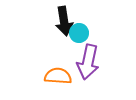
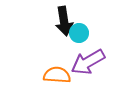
purple arrow: rotated 48 degrees clockwise
orange semicircle: moved 1 px left, 1 px up
